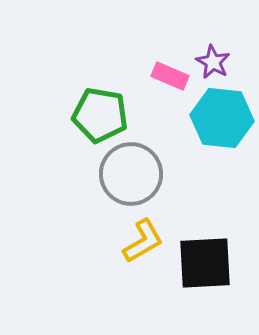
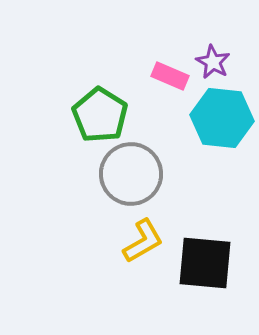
green pentagon: rotated 22 degrees clockwise
black square: rotated 8 degrees clockwise
